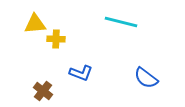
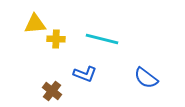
cyan line: moved 19 px left, 17 px down
blue L-shape: moved 4 px right, 1 px down
brown cross: moved 9 px right
